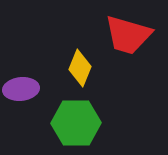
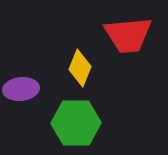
red trapezoid: rotated 21 degrees counterclockwise
